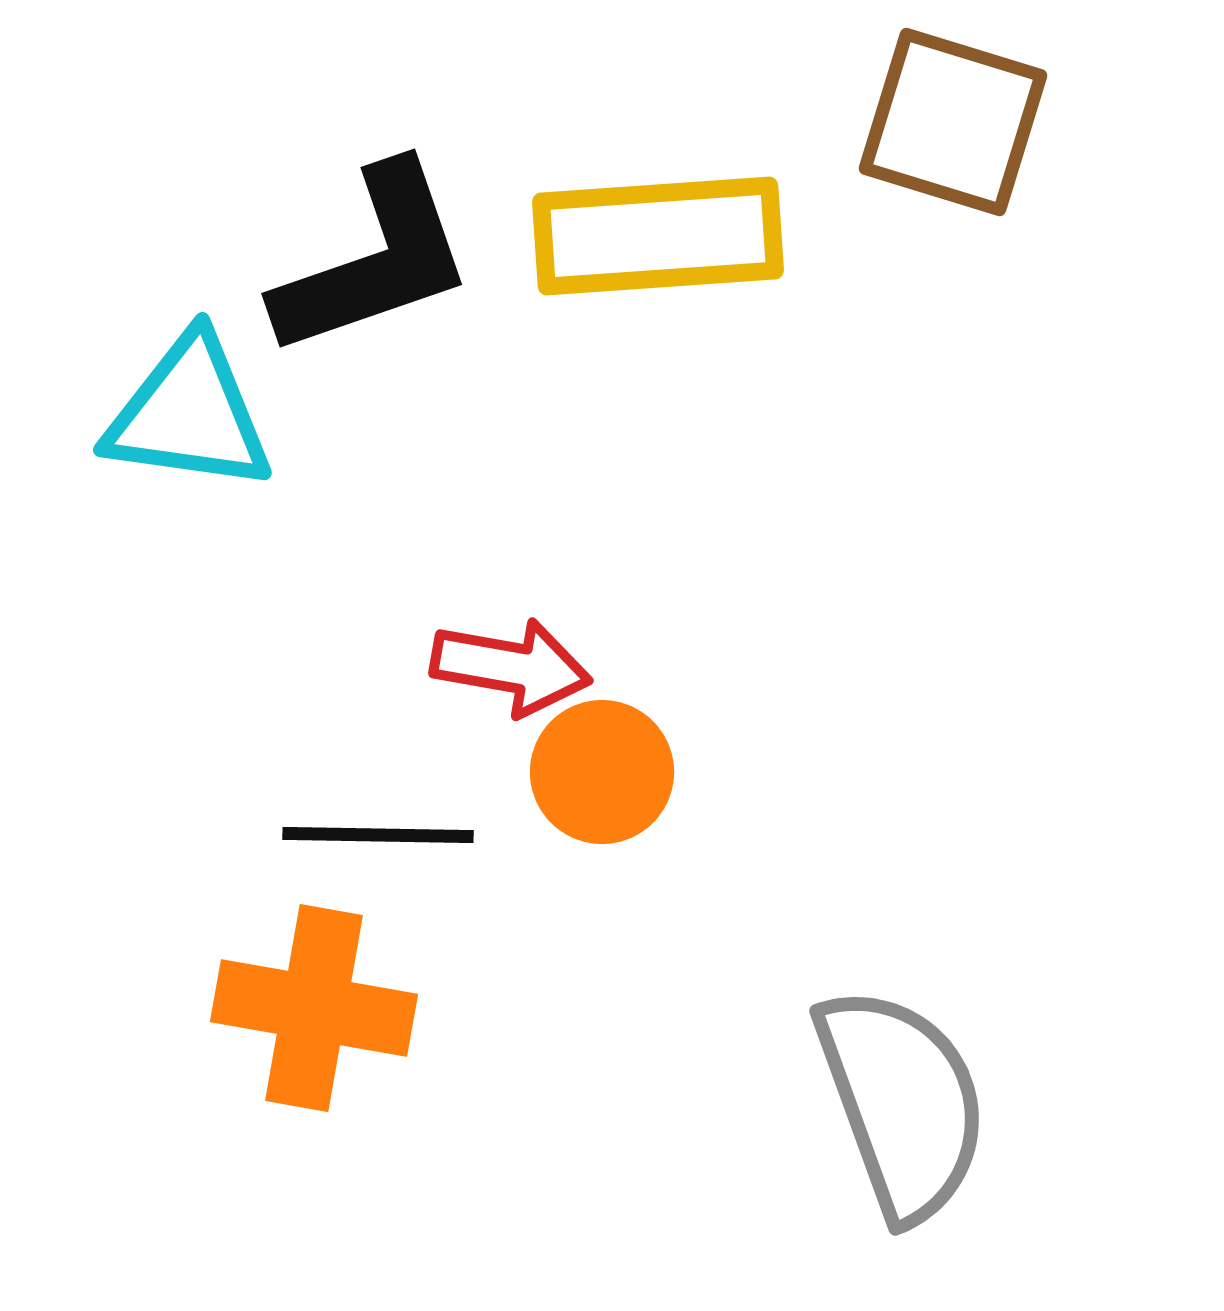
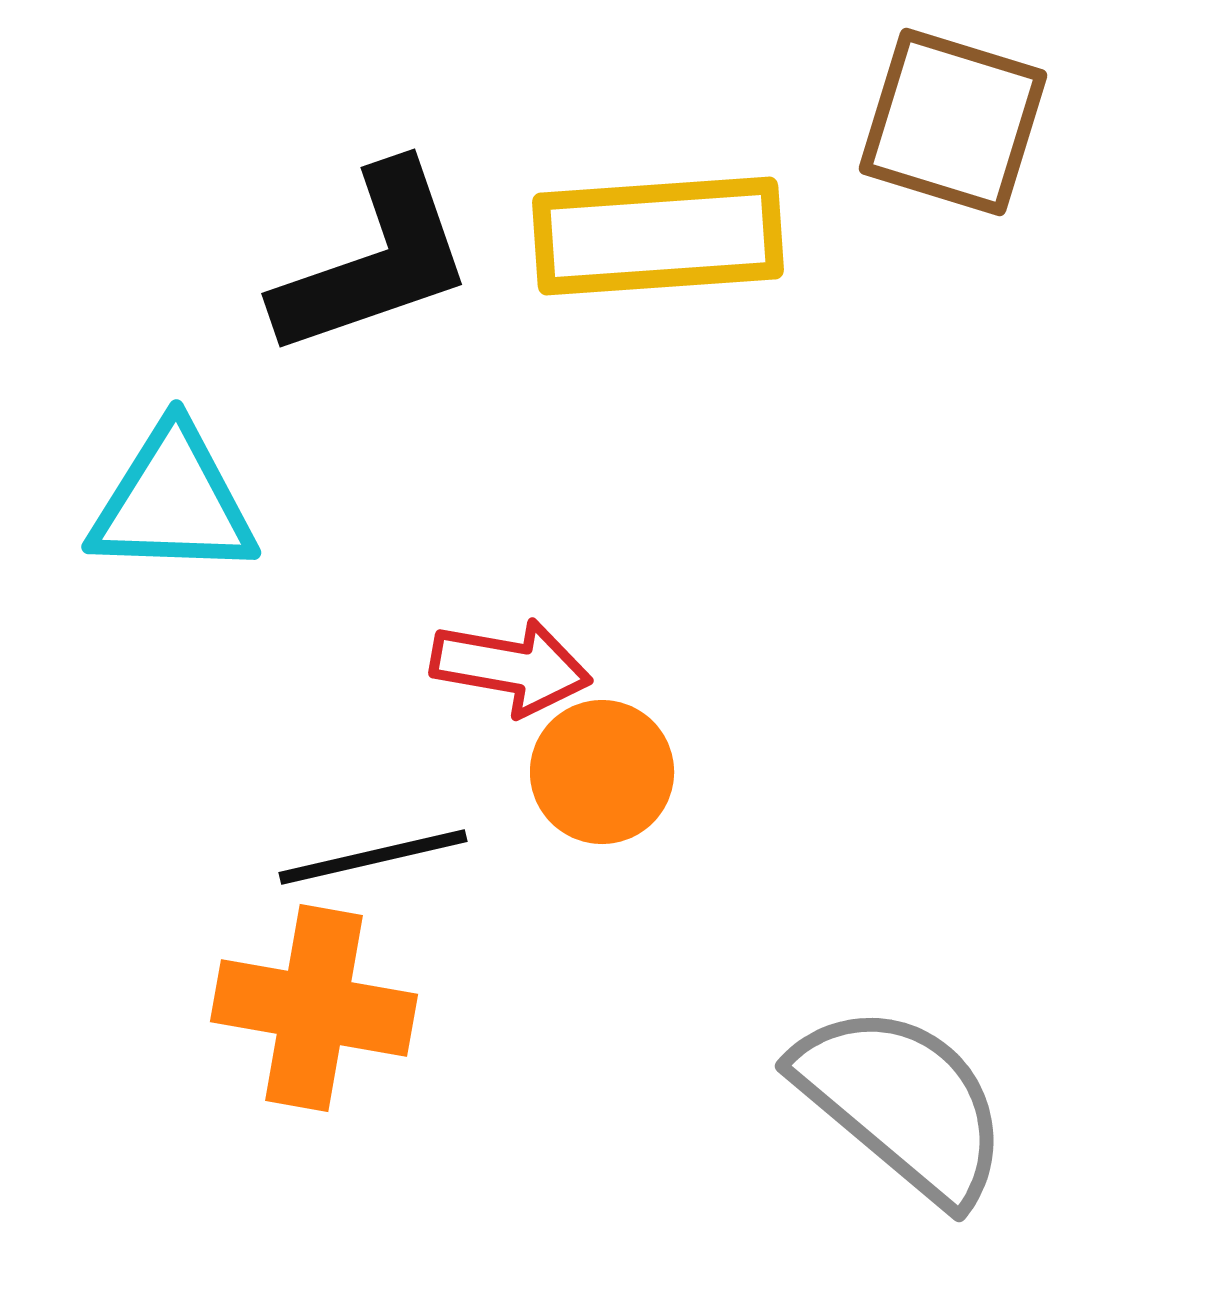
cyan triangle: moved 16 px left, 88 px down; rotated 6 degrees counterclockwise
black line: moved 5 px left, 22 px down; rotated 14 degrees counterclockwise
gray semicircle: rotated 30 degrees counterclockwise
